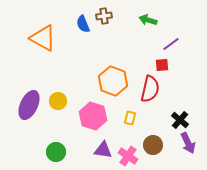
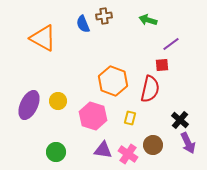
pink cross: moved 2 px up
